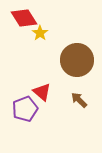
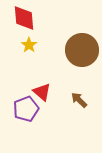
red diamond: rotated 28 degrees clockwise
yellow star: moved 11 px left, 12 px down
brown circle: moved 5 px right, 10 px up
purple pentagon: moved 1 px right
